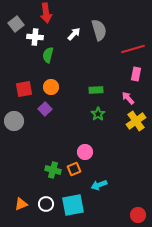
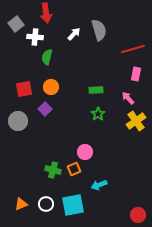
green semicircle: moved 1 px left, 2 px down
gray circle: moved 4 px right
